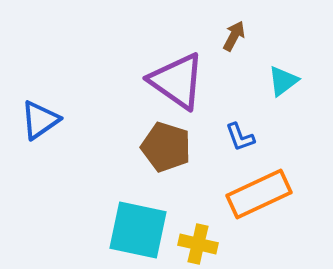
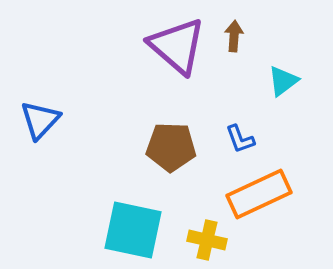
brown arrow: rotated 24 degrees counterclockwise
purple triangle: moved 35 px up; rotated 6 degrees clockwise
blue triangle: rotated 12 degrees counterclockwise
blue L-shape: moved 2 px down
brown pentagon: moved 5 px right; rotated 15 degrees counterclockwise
cyan square: moved 5 px left
yellow cross: moved 9 px right, 4 px up
